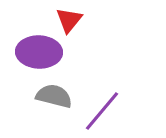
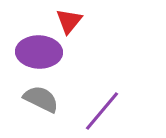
red triangle: moved 1 px down
gray semicircle: moved 13 px left, 3 px down; rotated 12 degrees clockwise
